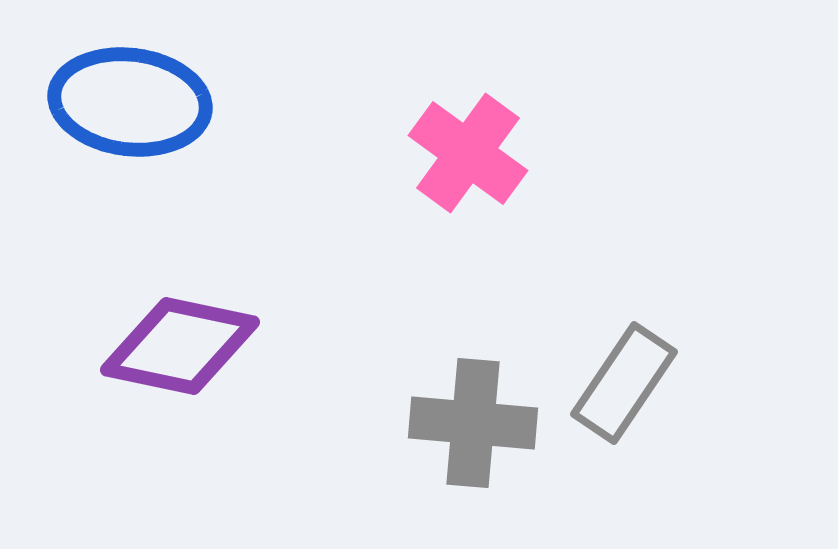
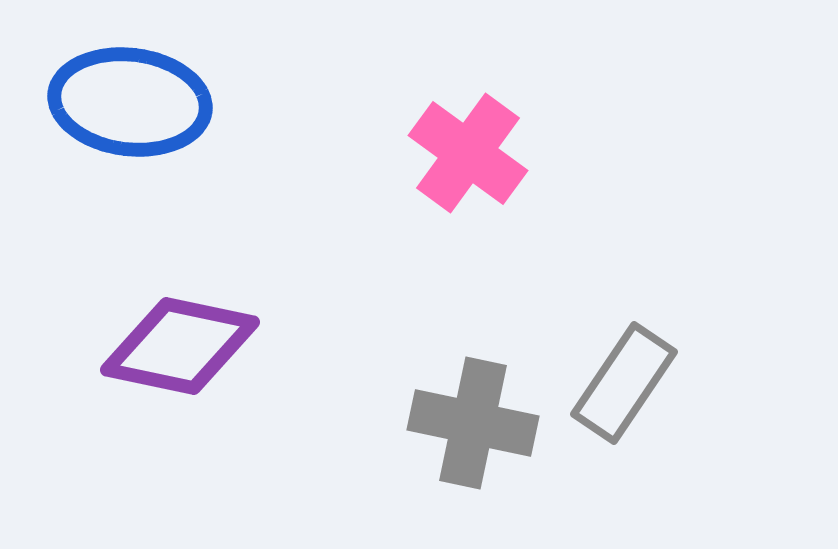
gray cross: rotated 7 degrees clockwise
